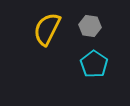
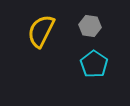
yellow semicircle: moved 6 px left, 2 px down
